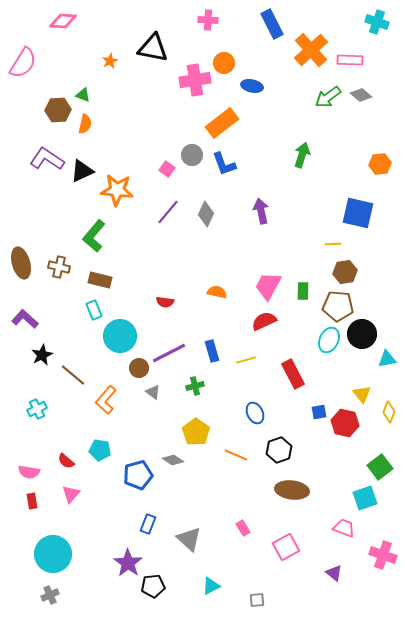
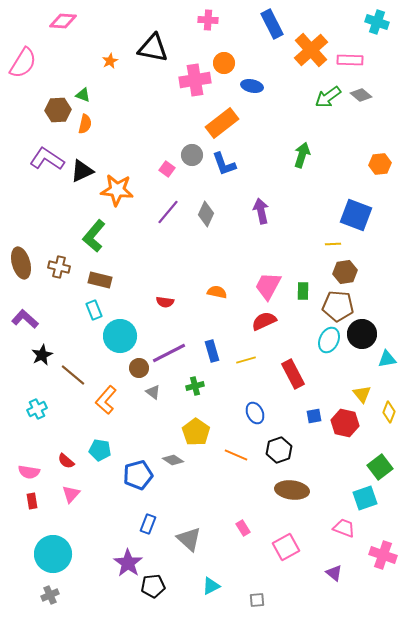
blue square at (358, 213): moved 2 px left, 2 px down; rotated 8 degrees clockwise
blue square at (319, 412): moved 5 px left, 4 px down
